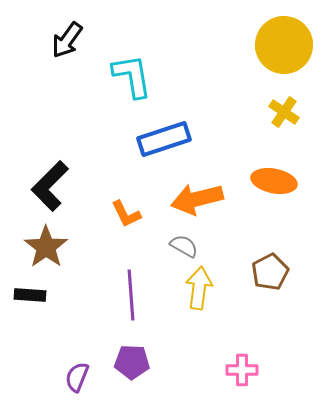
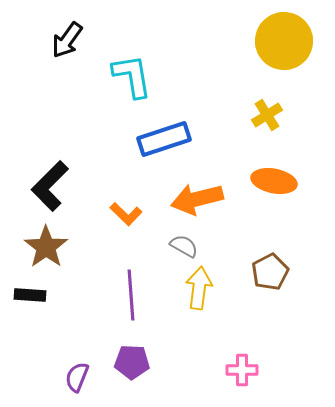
yellow circle: moved 4 px up
yellow cross: moved 17 px left, 3 px down; rotated 24 degrees clockwise
orange L-shape: rotated 20 degrees counterclockwise
